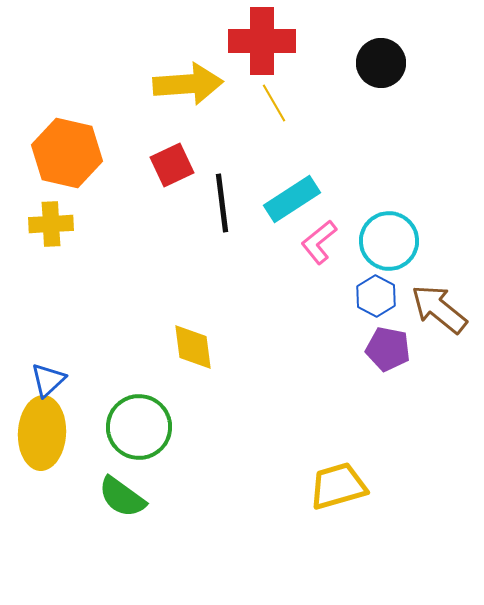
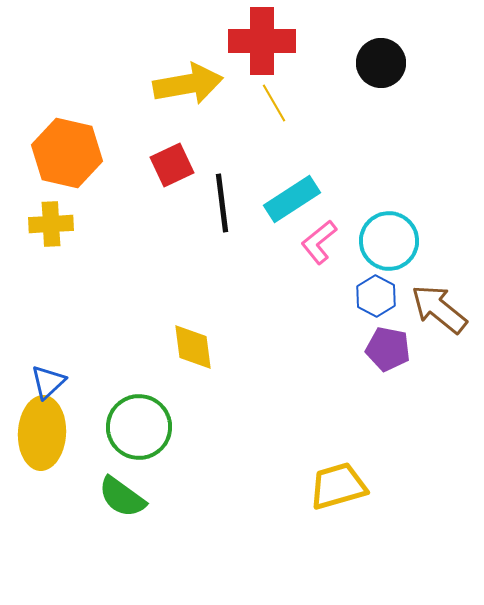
yellow arrow: rotated 6 degrees counterclockwise
blue triangle: moved 2 px down
